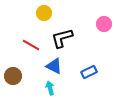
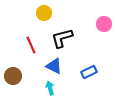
red line: rotated 36 degrees clockwise
